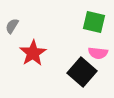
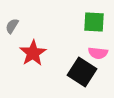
green square: rotated 10 degrees counterclockwise
black square: rotated 8 degrees counterclockwise
